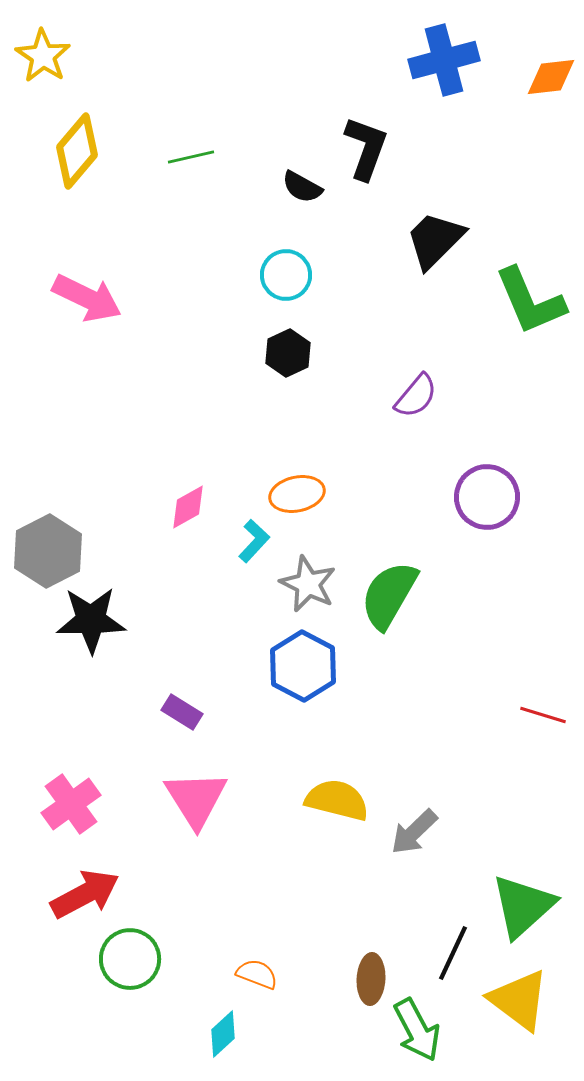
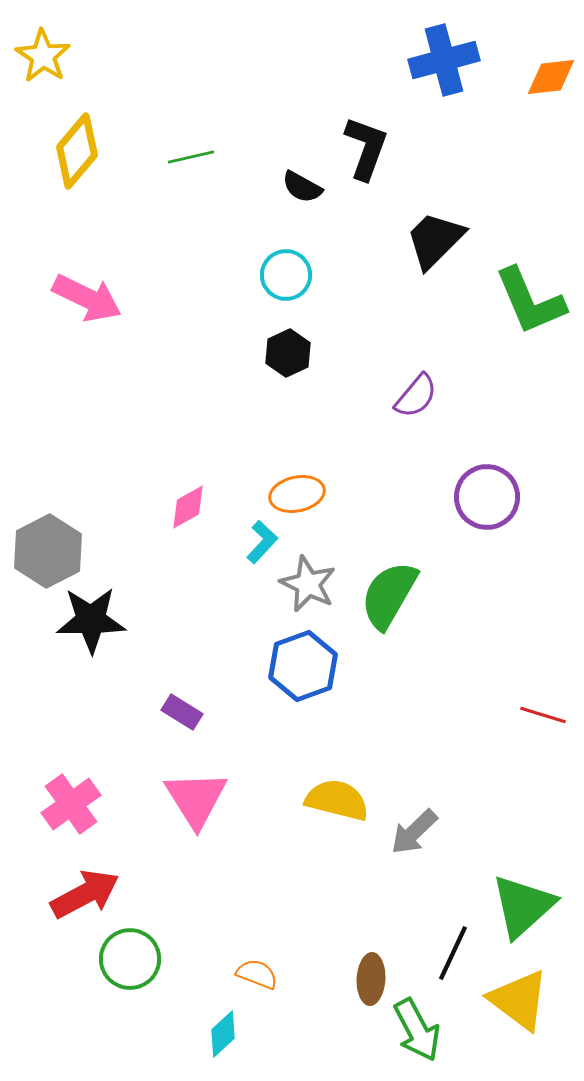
cyan L-shape: moved 8 px right, 1 px down
blue hexagon: rotated 12 degrees clockwise
